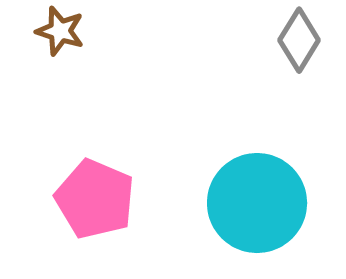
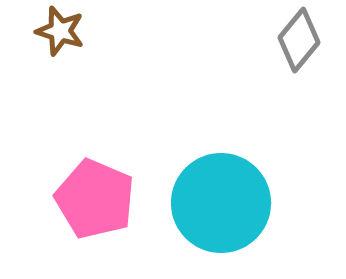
gray diamond: rotated 8 degrees clockwise
cyan circle: moved 36 px left
